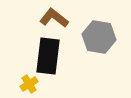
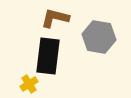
brown L-shape: moved 1 px right; rotated 24 degrees counterclockwise
